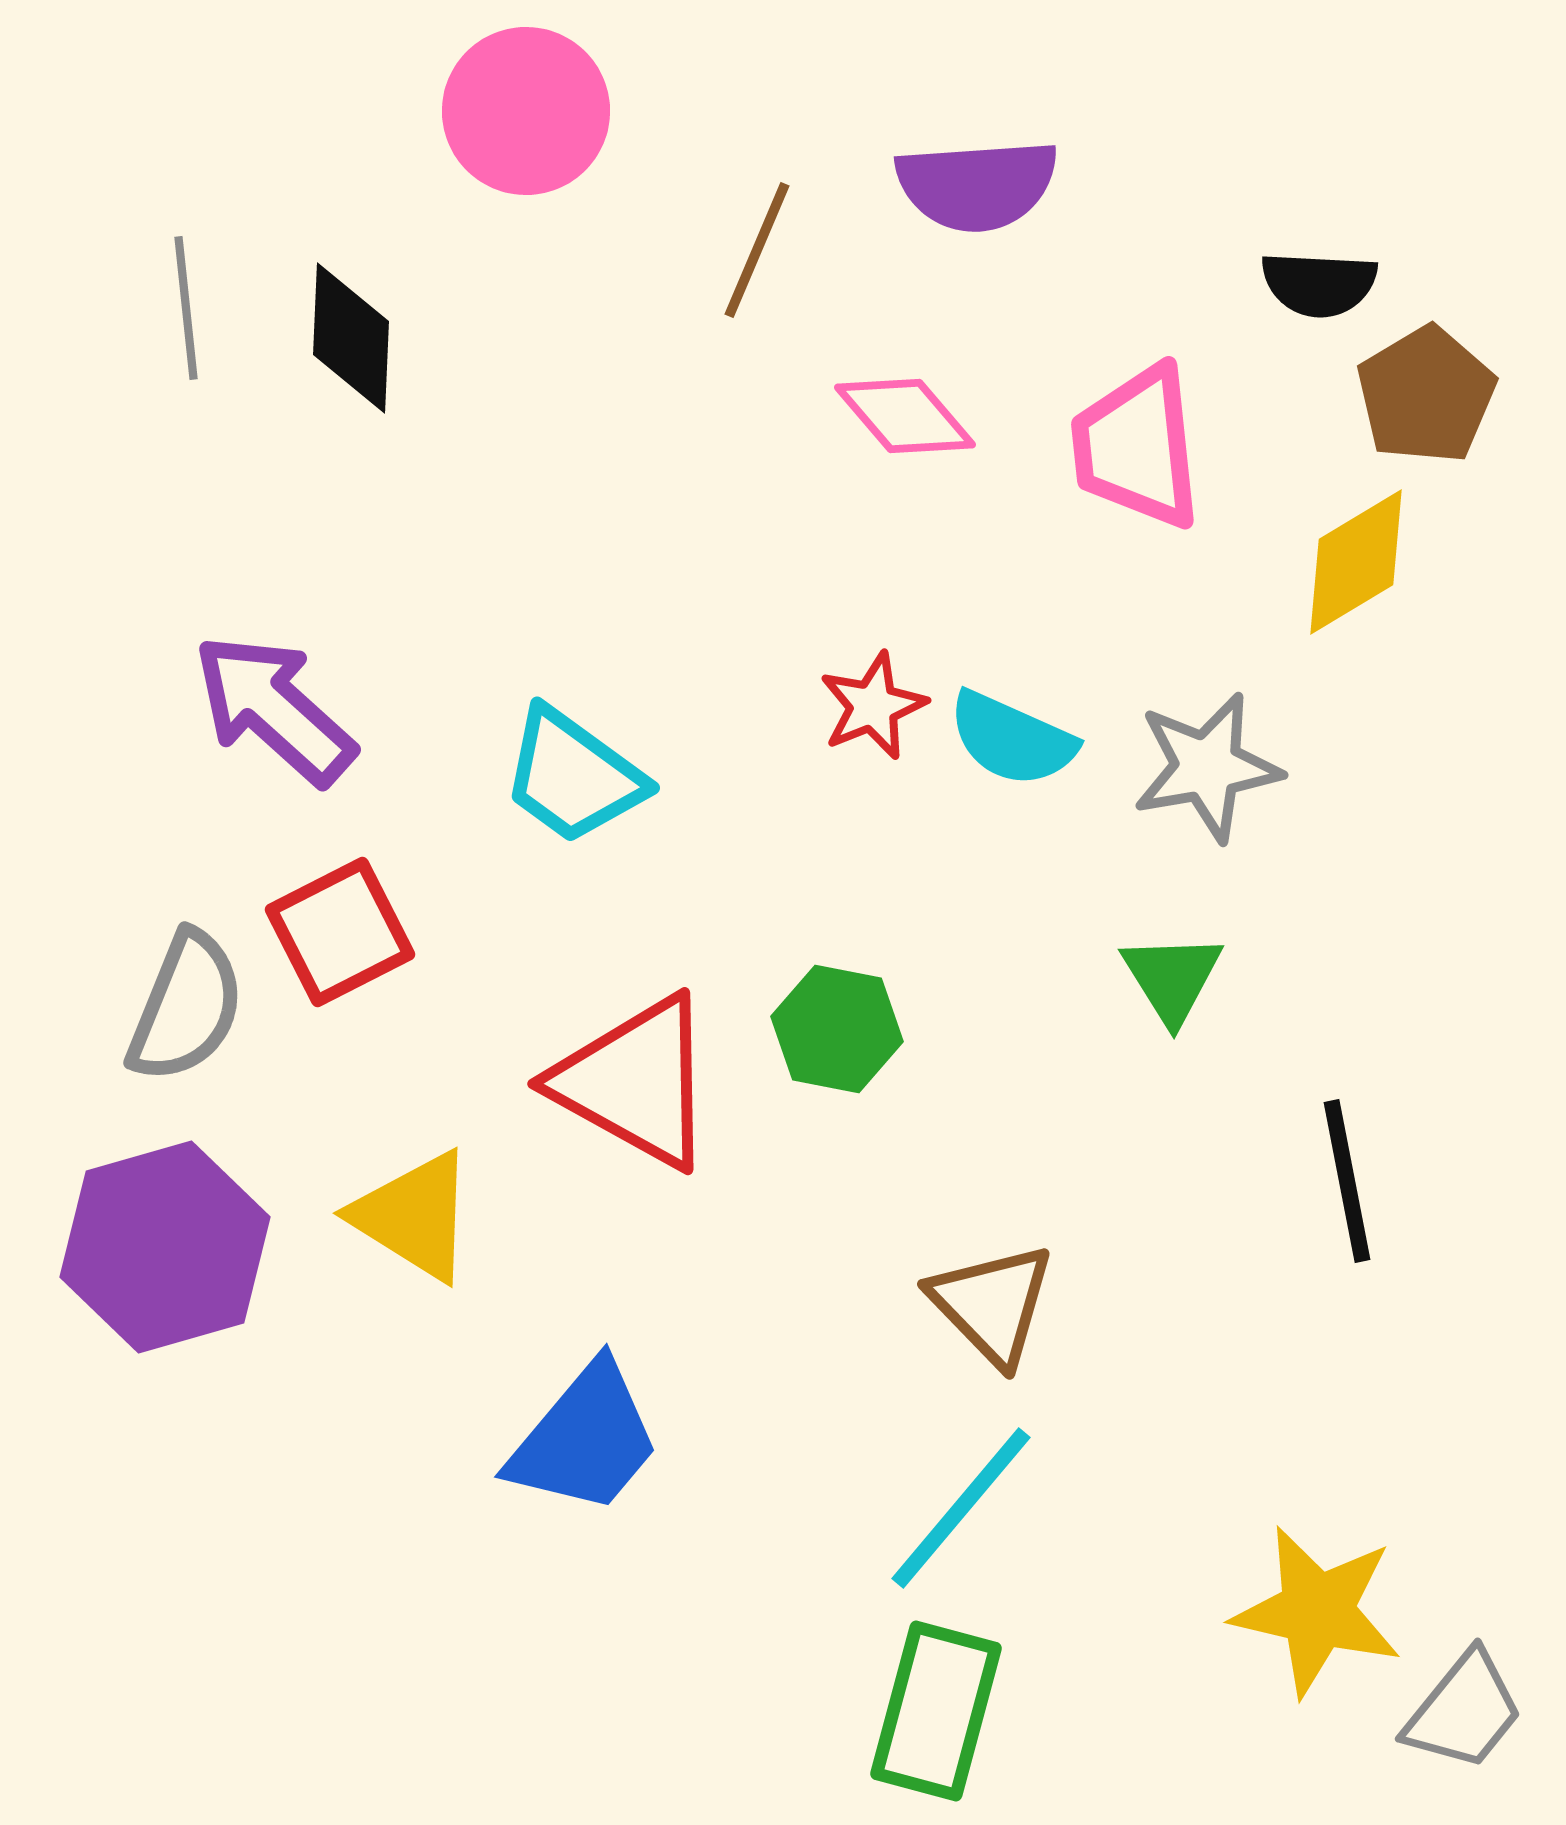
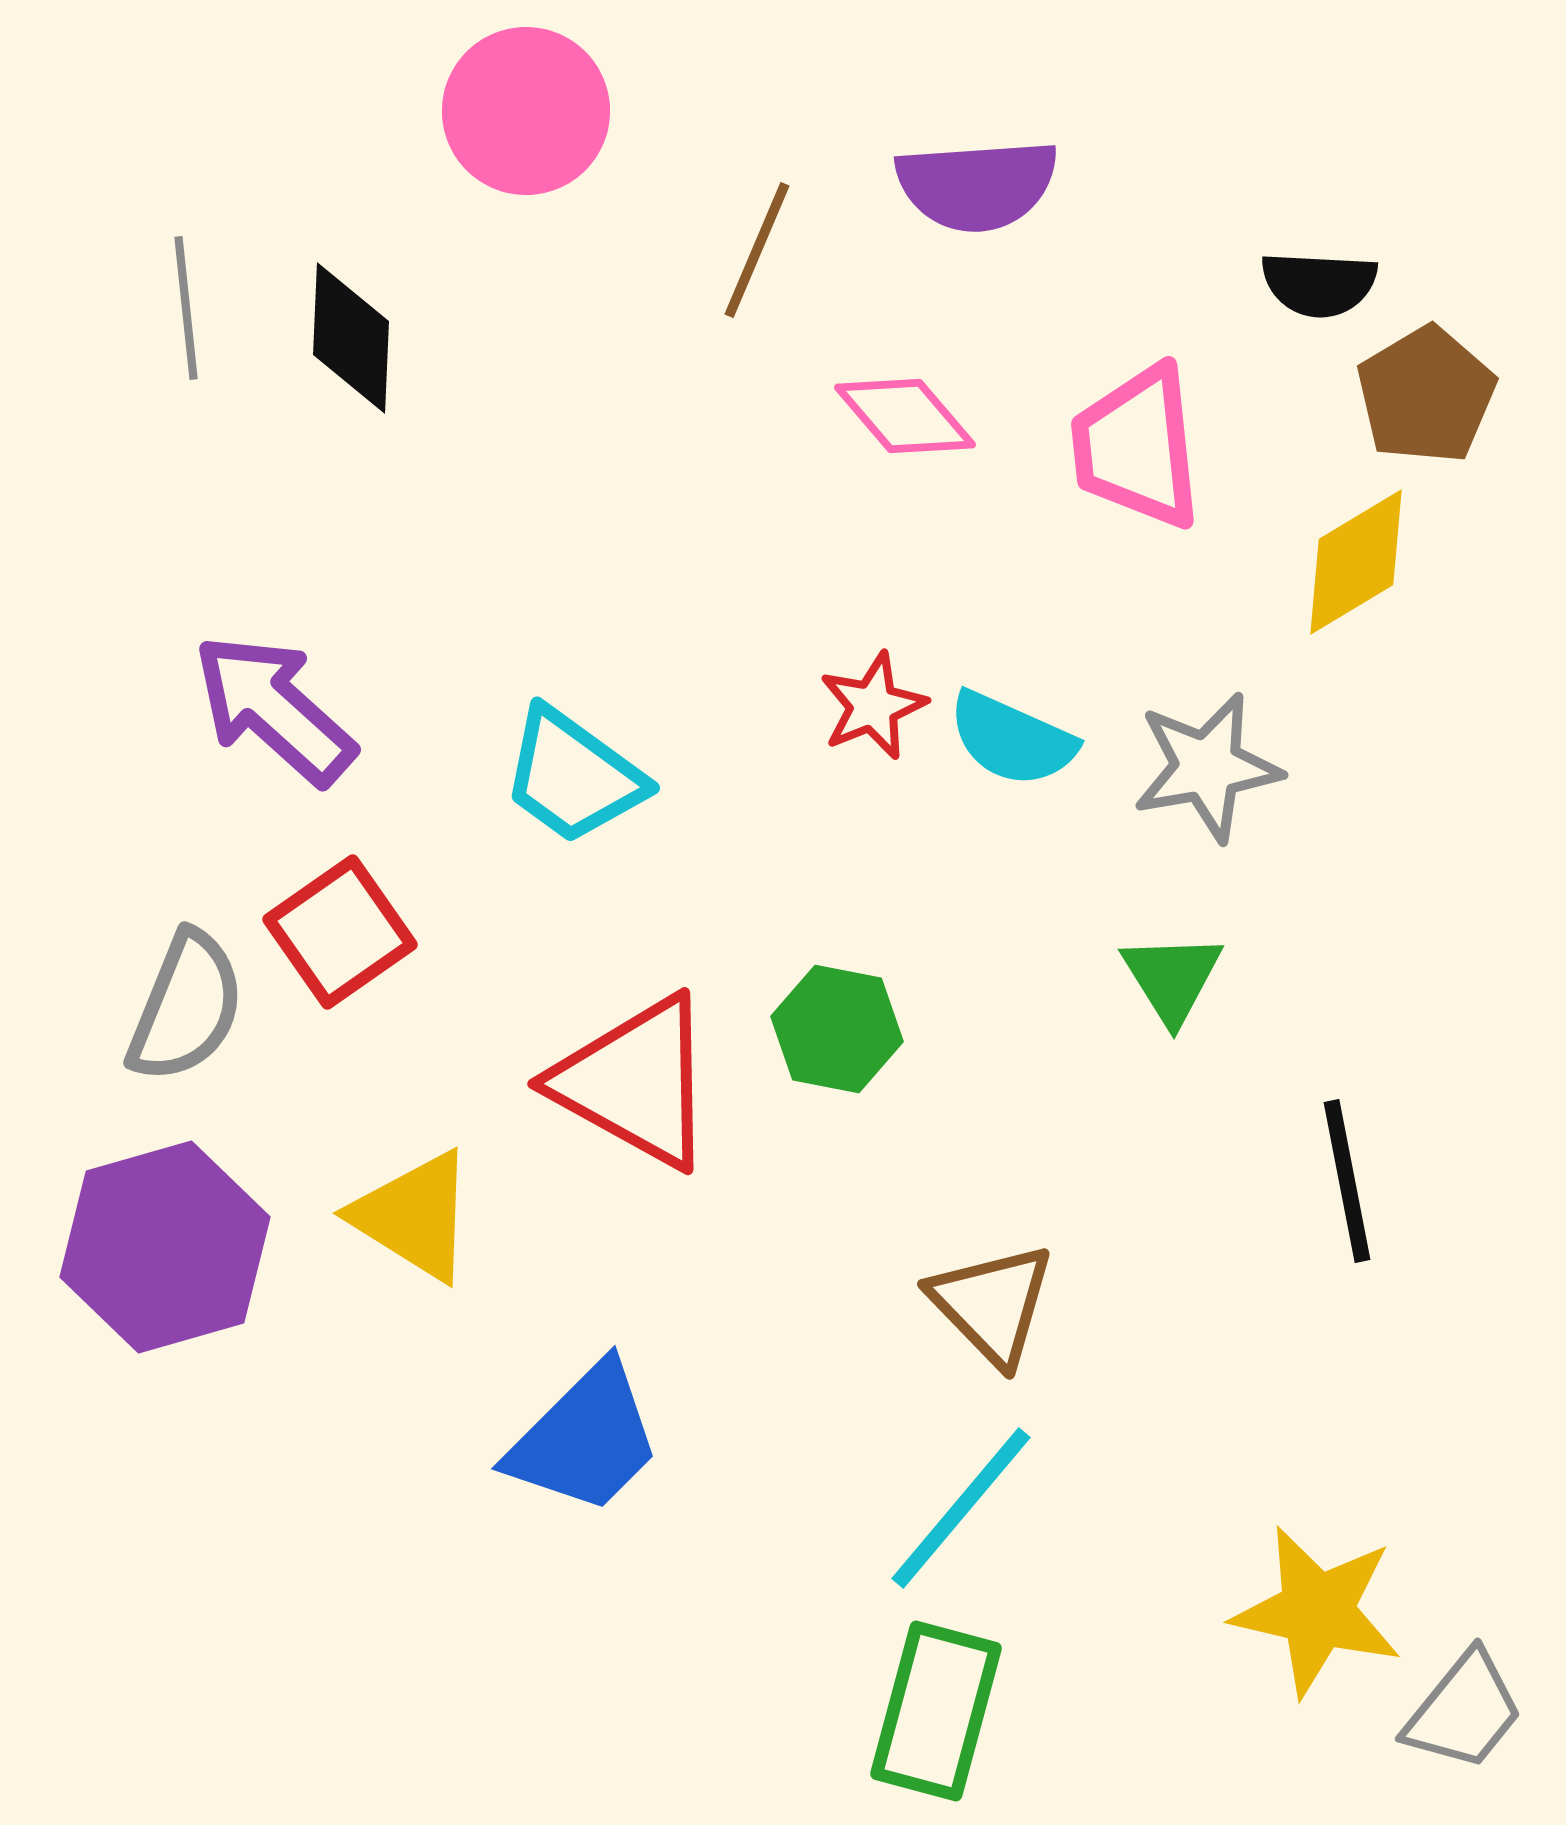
red square: rotated 8 degrees counterclockwise
blue trapezoid: rotated 5 degrees clockwise
